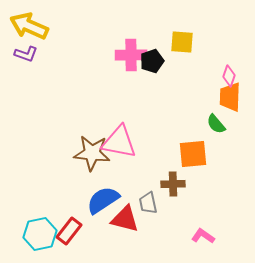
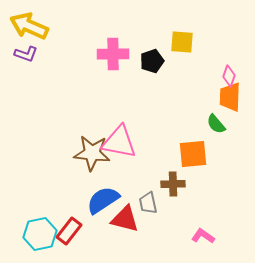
pink cross: moved 18 px left, 1 px up
